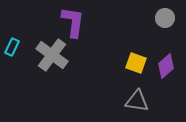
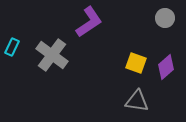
purple L-shape: moved 16 px right; rotated 48 degrees clockwise
purple diamond: moved 1 px down
